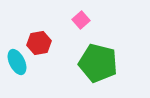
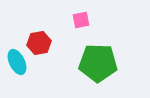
pink square: rotated 30 degrees clockwise
green pentagon: rotated 12 degrees counterclockwise
